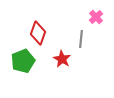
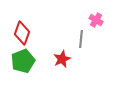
pink cross: moved 3 px down; rotated 16 degrees counterclockwise
red diamond: moved 16 px left
red star: rotated 18 degrees clockwise
